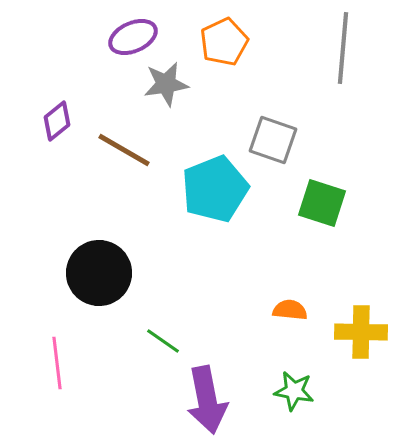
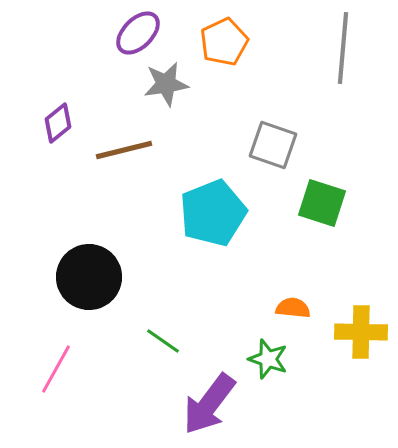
purple ellipse: moved 5 px right, 4 px up; rotated 21 degrees counterclockwise
purple diamond: moved 1 px right, 2 px down
gray square: moved 5 px down
brown line: rotated 44 degrees counterclockwise
cyan pentagon: moved 2 px left, 24 px down
black circle: moved 10 px left, 4 px down
orange semicircle: moved 3 px right, 2 px up
pink line: moved 1 px left, 6 px down; rotated 36 degrees clockwise
green star: moved 26 px left, 32 px up; rotated 9 degrees clockwise
purple arrow: moved 2 px right, 4 px down; rotated 48 degrees clockwise
